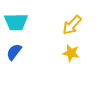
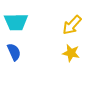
blue semicircle: rotated 120 degrees clockwise
